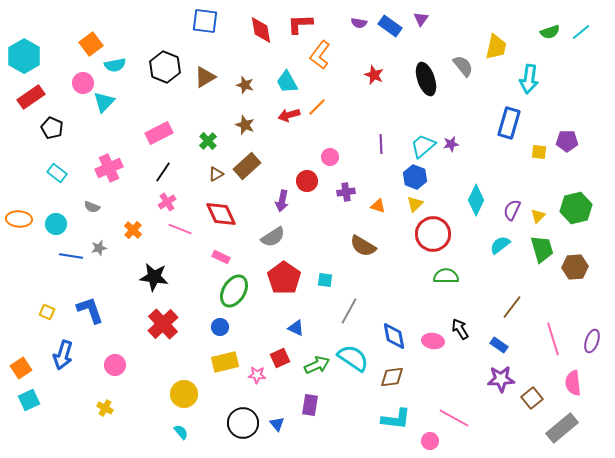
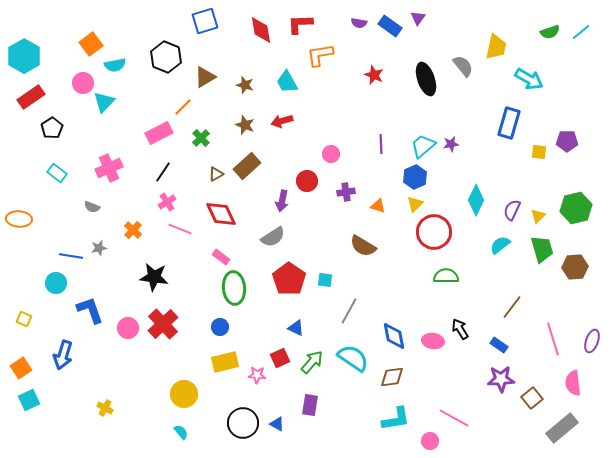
purple triangle at (421, 19): moved 3 px left, 1 px up
blue square at (205, 21): rotated 24 degrees counterclockwise
orange L-shape at (320, 55): rotated 44 degrees clockwise
black hexagon at (165, 67): moved 1 px right, 10 px up
cyan arrow at (529, 79): rotated 68 degrees counterclockwise
orange line at (317, 107): moved 134 px left
red arrow at (289, 115): moved 7 px left, 6 px down
black pentagon at (52, 128): rotated 15 degrees clockwise
green cross at (208, 141): moved 7 px left, 3 px up
pink circle at (330, 157): moved 1 px right, 3 px up
blue hexagon at (415, 177): rotated 15 degrees clockwise
cyan circle at (56, 224): moved 59 px down
red circle at (433, 234): moved 1 px right, 2 px up
pink rectangle at (221, 257): rotated 12 degrees clockwise
red pentagon at (284, 278): moved 5 px right, 1 px down
green ellipse at (234, 291): moved 3 px up; rotated 36 degrees counterclockwise
yellow square at (47, 312): moved 23 px left, 7 px down
pink circle at (115, 365): moved 13 px right, 37 px up
green arrow at (317, 365): moved 5 px left, 3 px up; rotated 25 degrees counterclockwise
cyan L-shape at (396, 419): rotated 16 degrees counterclockwise
blue triangle at (277, 424): rotated 21 degrees counterclockwise
